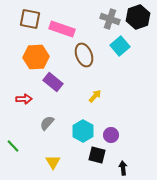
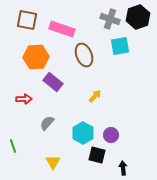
brown square: moved 3 px left, 1 px down
cyan square: rotated 30 degrees clockwise
cyan hexagon: moved 2 px down
green line: rotated 24 degrees clockwise
